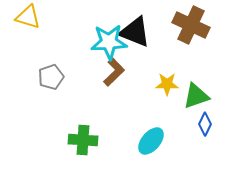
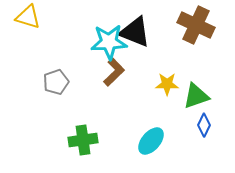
brown cross: moved 5 px right
gray pentagon: moved 5 px right, 5 px down
blue diamond: moved 1 px left, 1 px down
green cross: rotated 12 degrees counterclockwise
